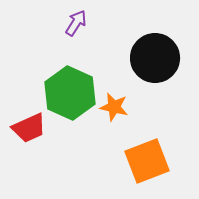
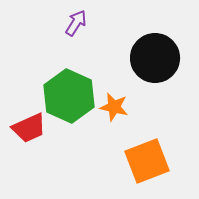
green hexagon: moved 1 px left, 3 px down
